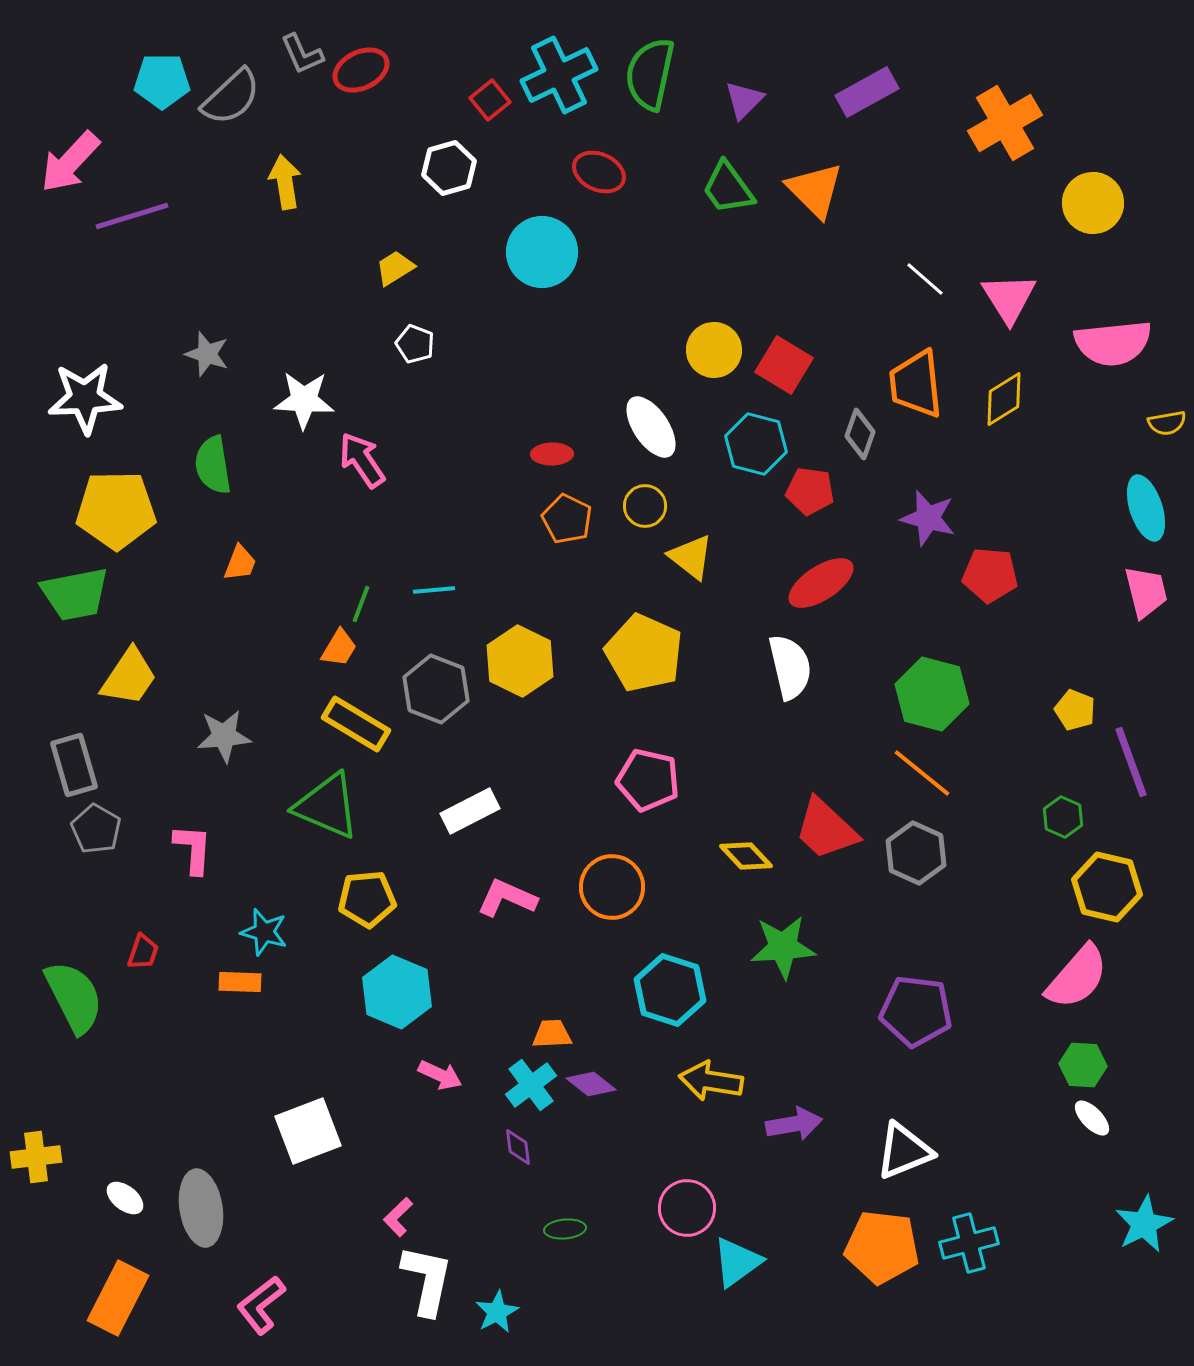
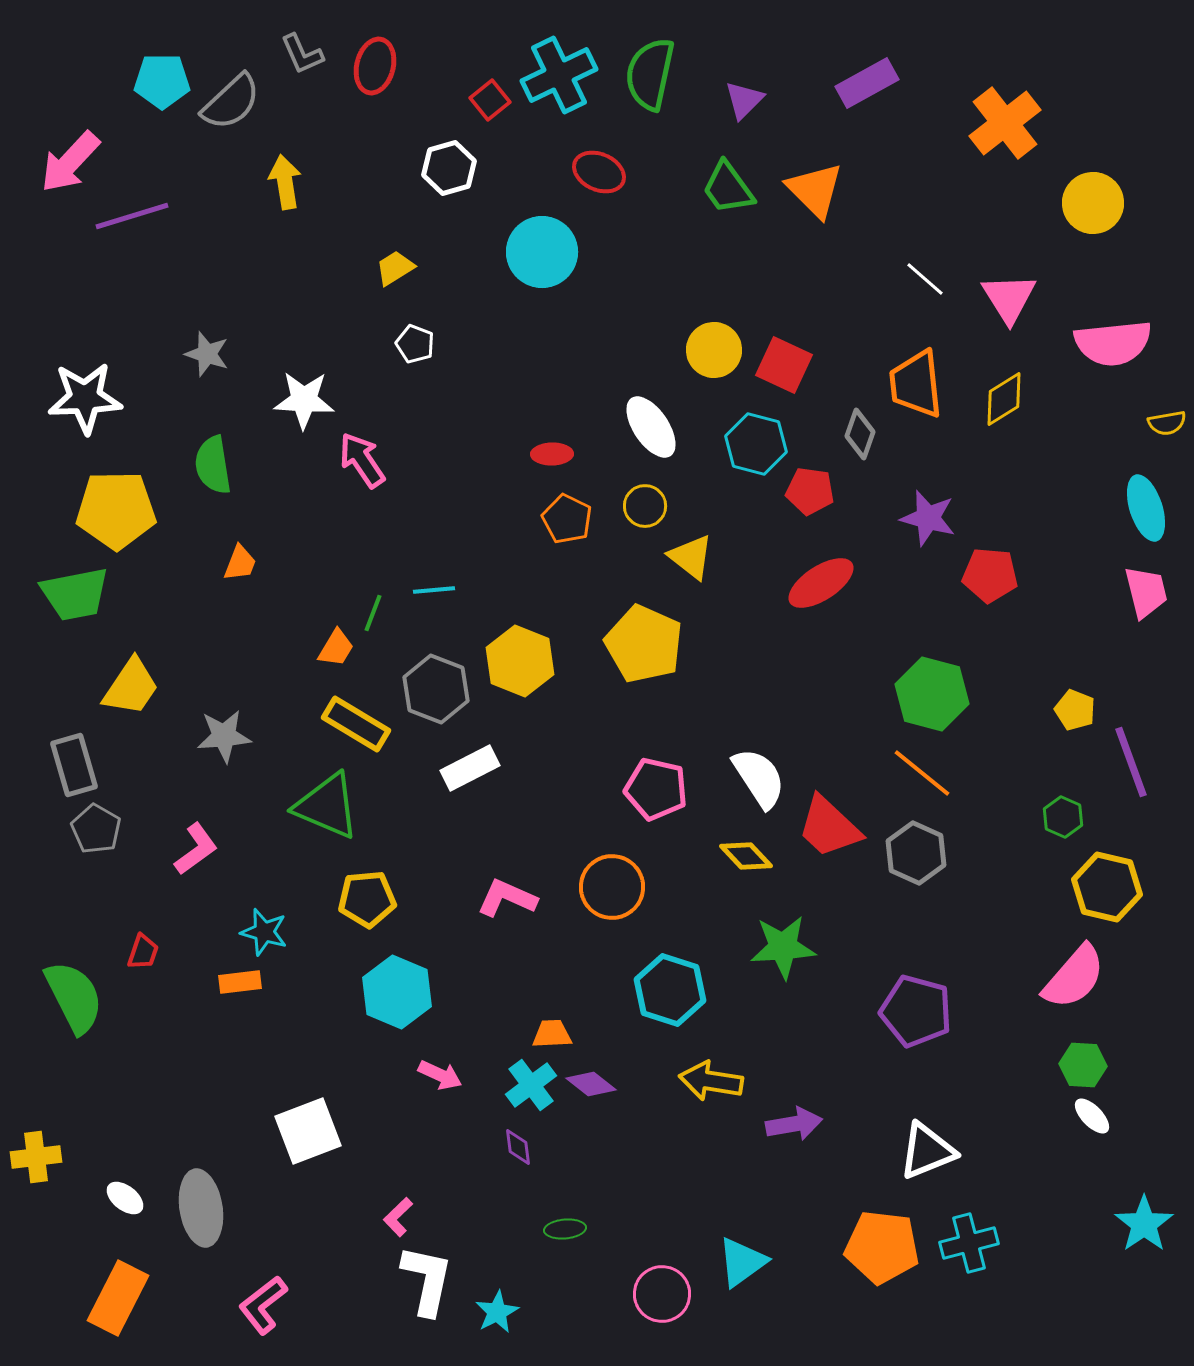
red ellipse at (361, 70): moved 14 px right, 4 px up; rotated 50 degrees counterclockwise
purple rectangle at (867, 92): moved 9 px up
gray semicircle at (231, 97): moved 5 px down
orange cross at (1005, 123): rotated 8 degrees counterclockwise
red square at (784, 365): rotated 6 degrees counterclockwise
green line at (361, 604): moved 12 px right, 9 px down
orange trapezoid at (339, 648): moved 3 px left
yellow pentagon at (644, 653): moved 9 px up
yellow hexagon at (520, 661): rotated 4 degrees counterclockwise
white semicircle at (790, 667): moved 31 px left, 111 px down; rotated 20 degrees counterclockwise
yellow trapezoid at (129, 677): moved 2 px right, 10 px down
pink pentagon at (648, 780): moved 8 px right, 9 px down
white rectangle at (470, 811): moved 43 px up
red trapezoid at (826, 829): moved 3 px right, 2 px up
pink L-shape at (193, 849): moved 3 px right; rotated 50 degrees clockwise
pink semicircle at (1077, 977): moved 3 px left
orange rectangle at (240, 982): rotated 9 degrees counterclockwise
purple pentagon at (916, 1011): rotated 8 degrees clockwise
white ellipse at (1092, 1118): moved 2 px up
white triangle at (904, 1151): moved 23 px right
pink circle at (687, 1208): moved 25 px left, 86 px down
cyan star at (1144, 1224): rotated 8 degrees counterclockwise
cyan triangle at (737, 1262): moved 5 px right
pink L-shape at (261, 1305): moved 2 px right
